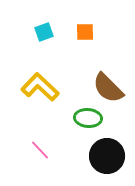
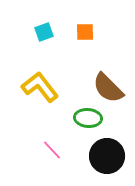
yellow L-shape: rotated 9 degrees clockwise
pink line: moved 12 px right
